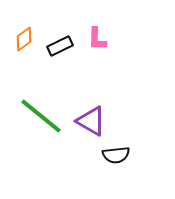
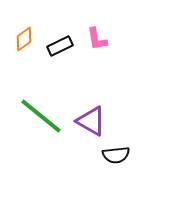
pink L-shape: rotated 10 degrees counterclockwise
